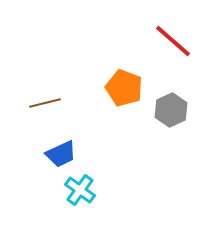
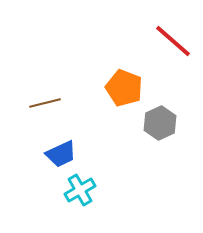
gray hexagon: moved 11 px left, 13 px down
cyan cross: rotated 24 degrees clockwise
